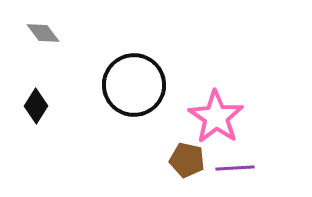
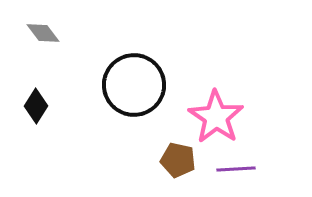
brown pentagon: moved 9 px left
purple line: moved 1 px right, 1 px down
